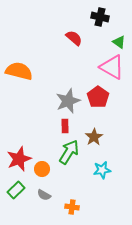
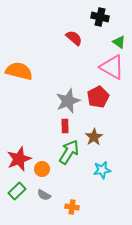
red pentagon: rotated 10 degrees clockwise
green rectangle: moved 1 px right, 1 px down
